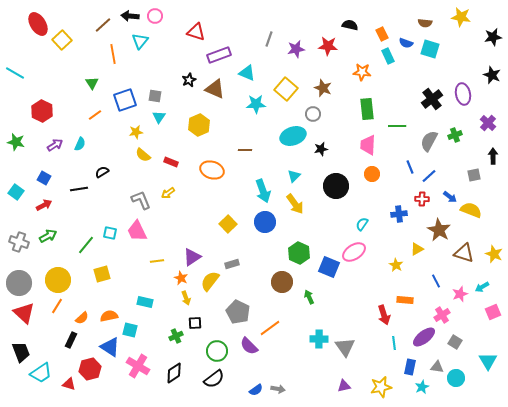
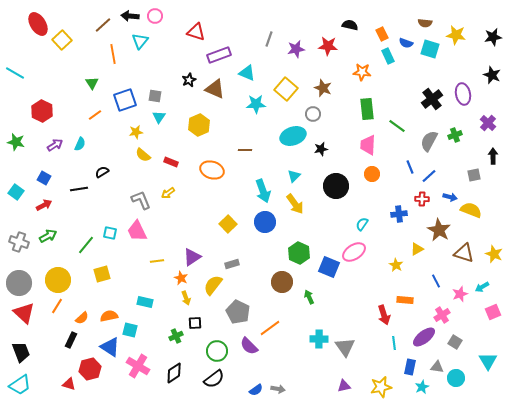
yellow star at (461, 17): moved 5 px left, 18 px down
green line at (397, 126): rotated 36 degrees clockwise
blue arrow at (450, 197): rotated 24 degrees counterclockwise
yellow semicircle at (210, 281): moved 3 px right, 4 px down
cyan trapezoid at (41, 373): moved 21 px left, 12 px down
